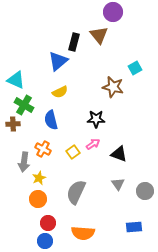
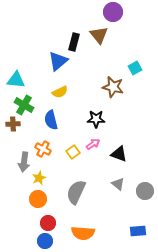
cyan triangle: rotated 18 degrees counterclockwise
gray triangle: rotated 16 degrees counterclockwise
blue rectangle: moved 4 px right, 4 px down
